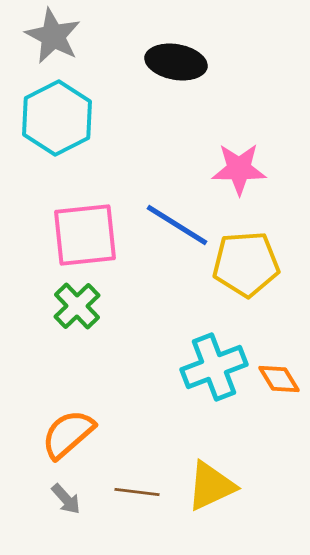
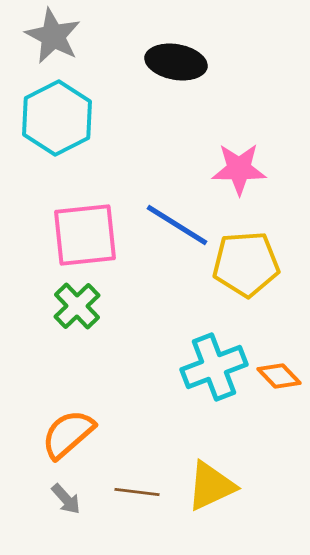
orange diamond: moved 3 px up; rotated 12 degrees counterclockwise
